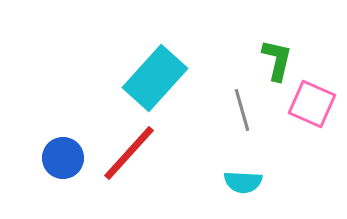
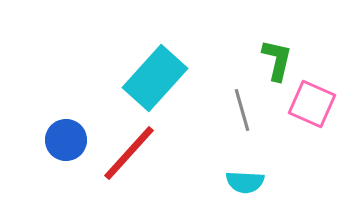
blue circle: moved 3 px right, 18 px up
cyan semicircle: moved 2 px right
